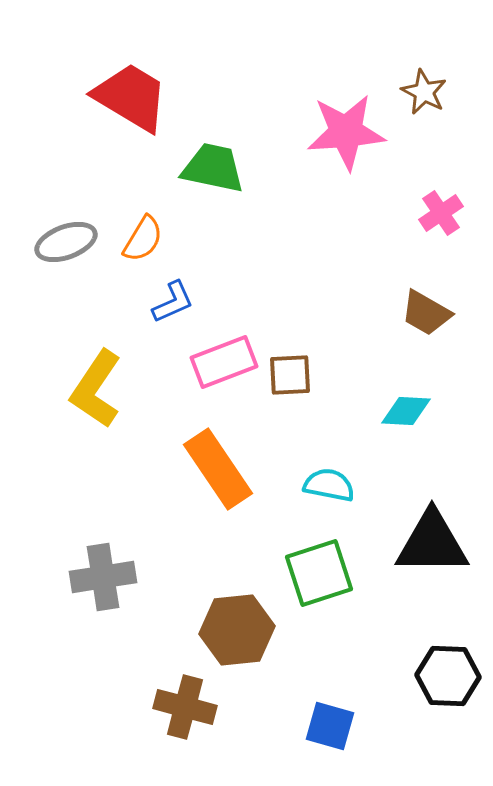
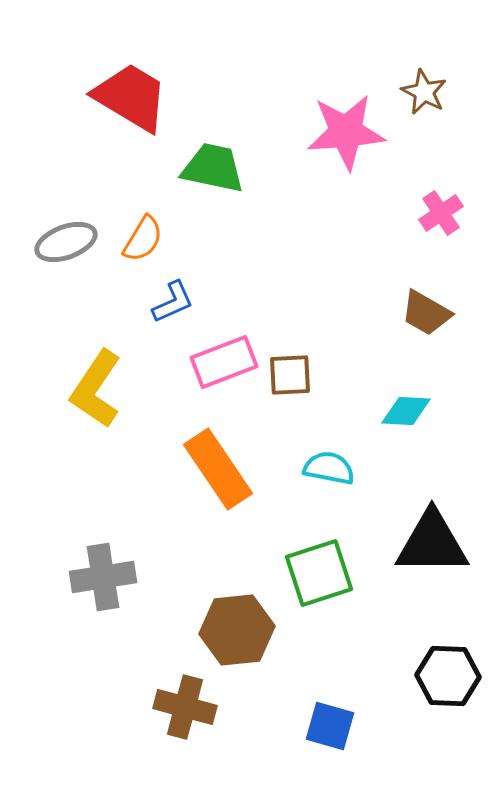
cyan semicircle: moved 17 px up
